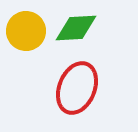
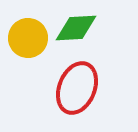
yellow circle: moved 2 px right, 7 px down
